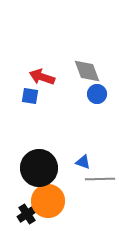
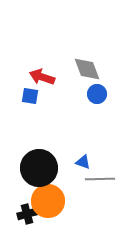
gray diamond: moved 2 px up
black cross: rotated 18 degrees clockwise
